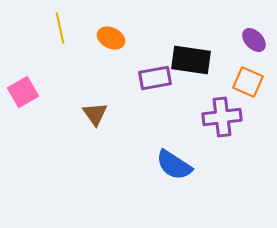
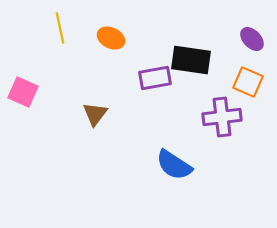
purple ellipse: moved 2 px left, 1 px up
pink square: rotated 36 degrees counterclockwise
brown triangle: rotated 12 degrees clockwise
